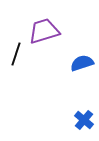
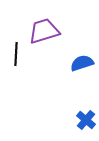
black line: rotated 15 degrees counterclockwise
blue cross: moved 2 px right
